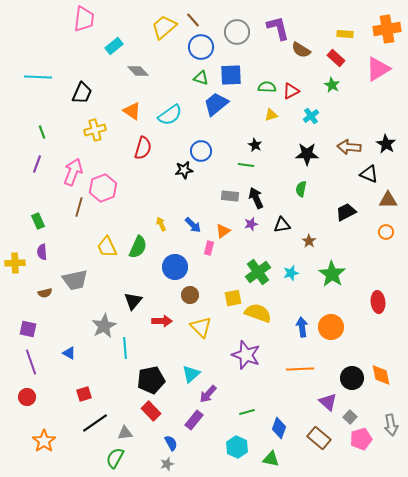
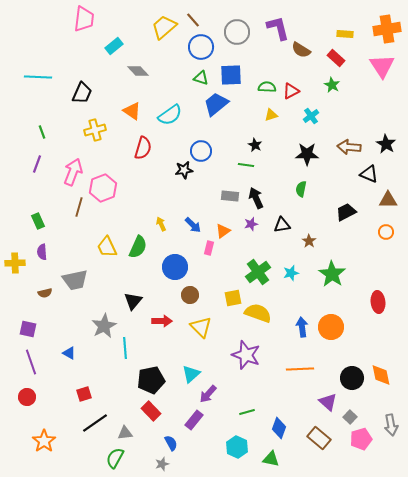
pink triangle at (378, 69): moved 4 px right, 3 px up; rotated 32 degrees counterclockwise
gray star at (167, 464): moved 5 px left
